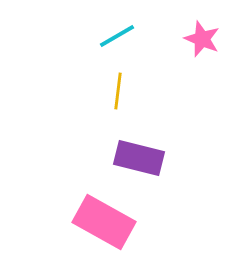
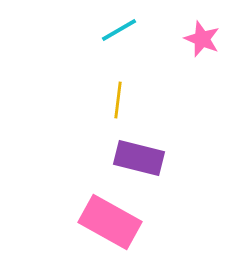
cyan line: moved 2 px right, 6 px up
yellow line: moved 9 px down
pink rectangle: moved 6 px right
